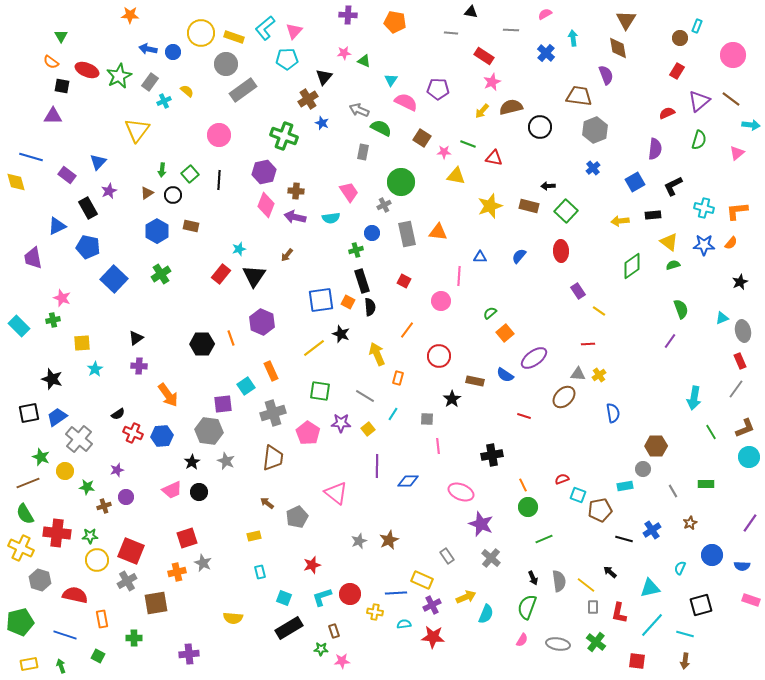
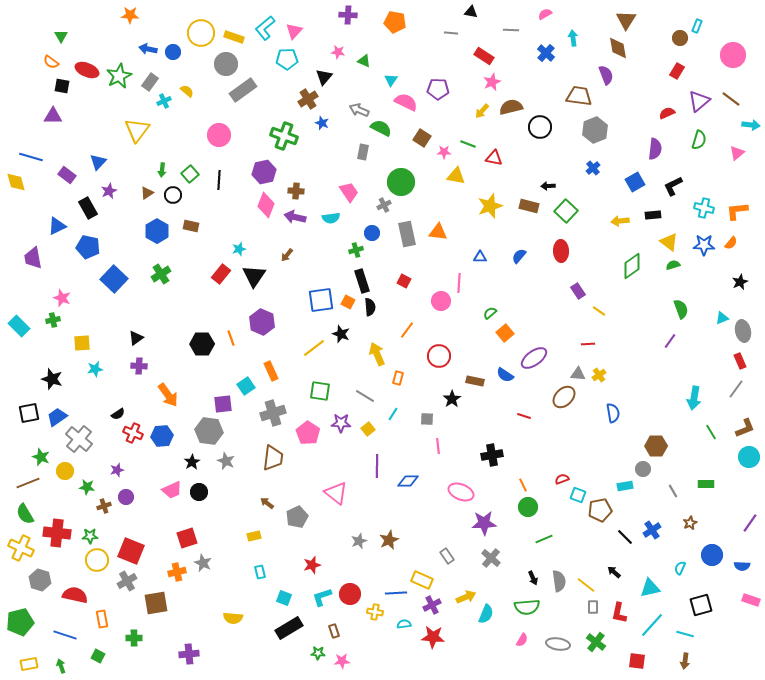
pink star at (344, 53): moved 6 px left, 1 px up; rotated 16 degrees clockwise
pink line at (459, 276): moved 7 px down
cyan star at (95, 369): rotated 21 degrees clockwise
purple star at (481, 524): moved 3 px right, 1 px up; rotated 25 degrees counterclockwise
black line at (624, 539): moved 1 px right, 2 px up; rotated 30 degrees clockwise
black arrow at (610, 572): moved 4 px right
green semicircle at (527, 607): rotated 115 degrees counterclockwise
green star at (321, 649): moved 3 px left, 4 px down
